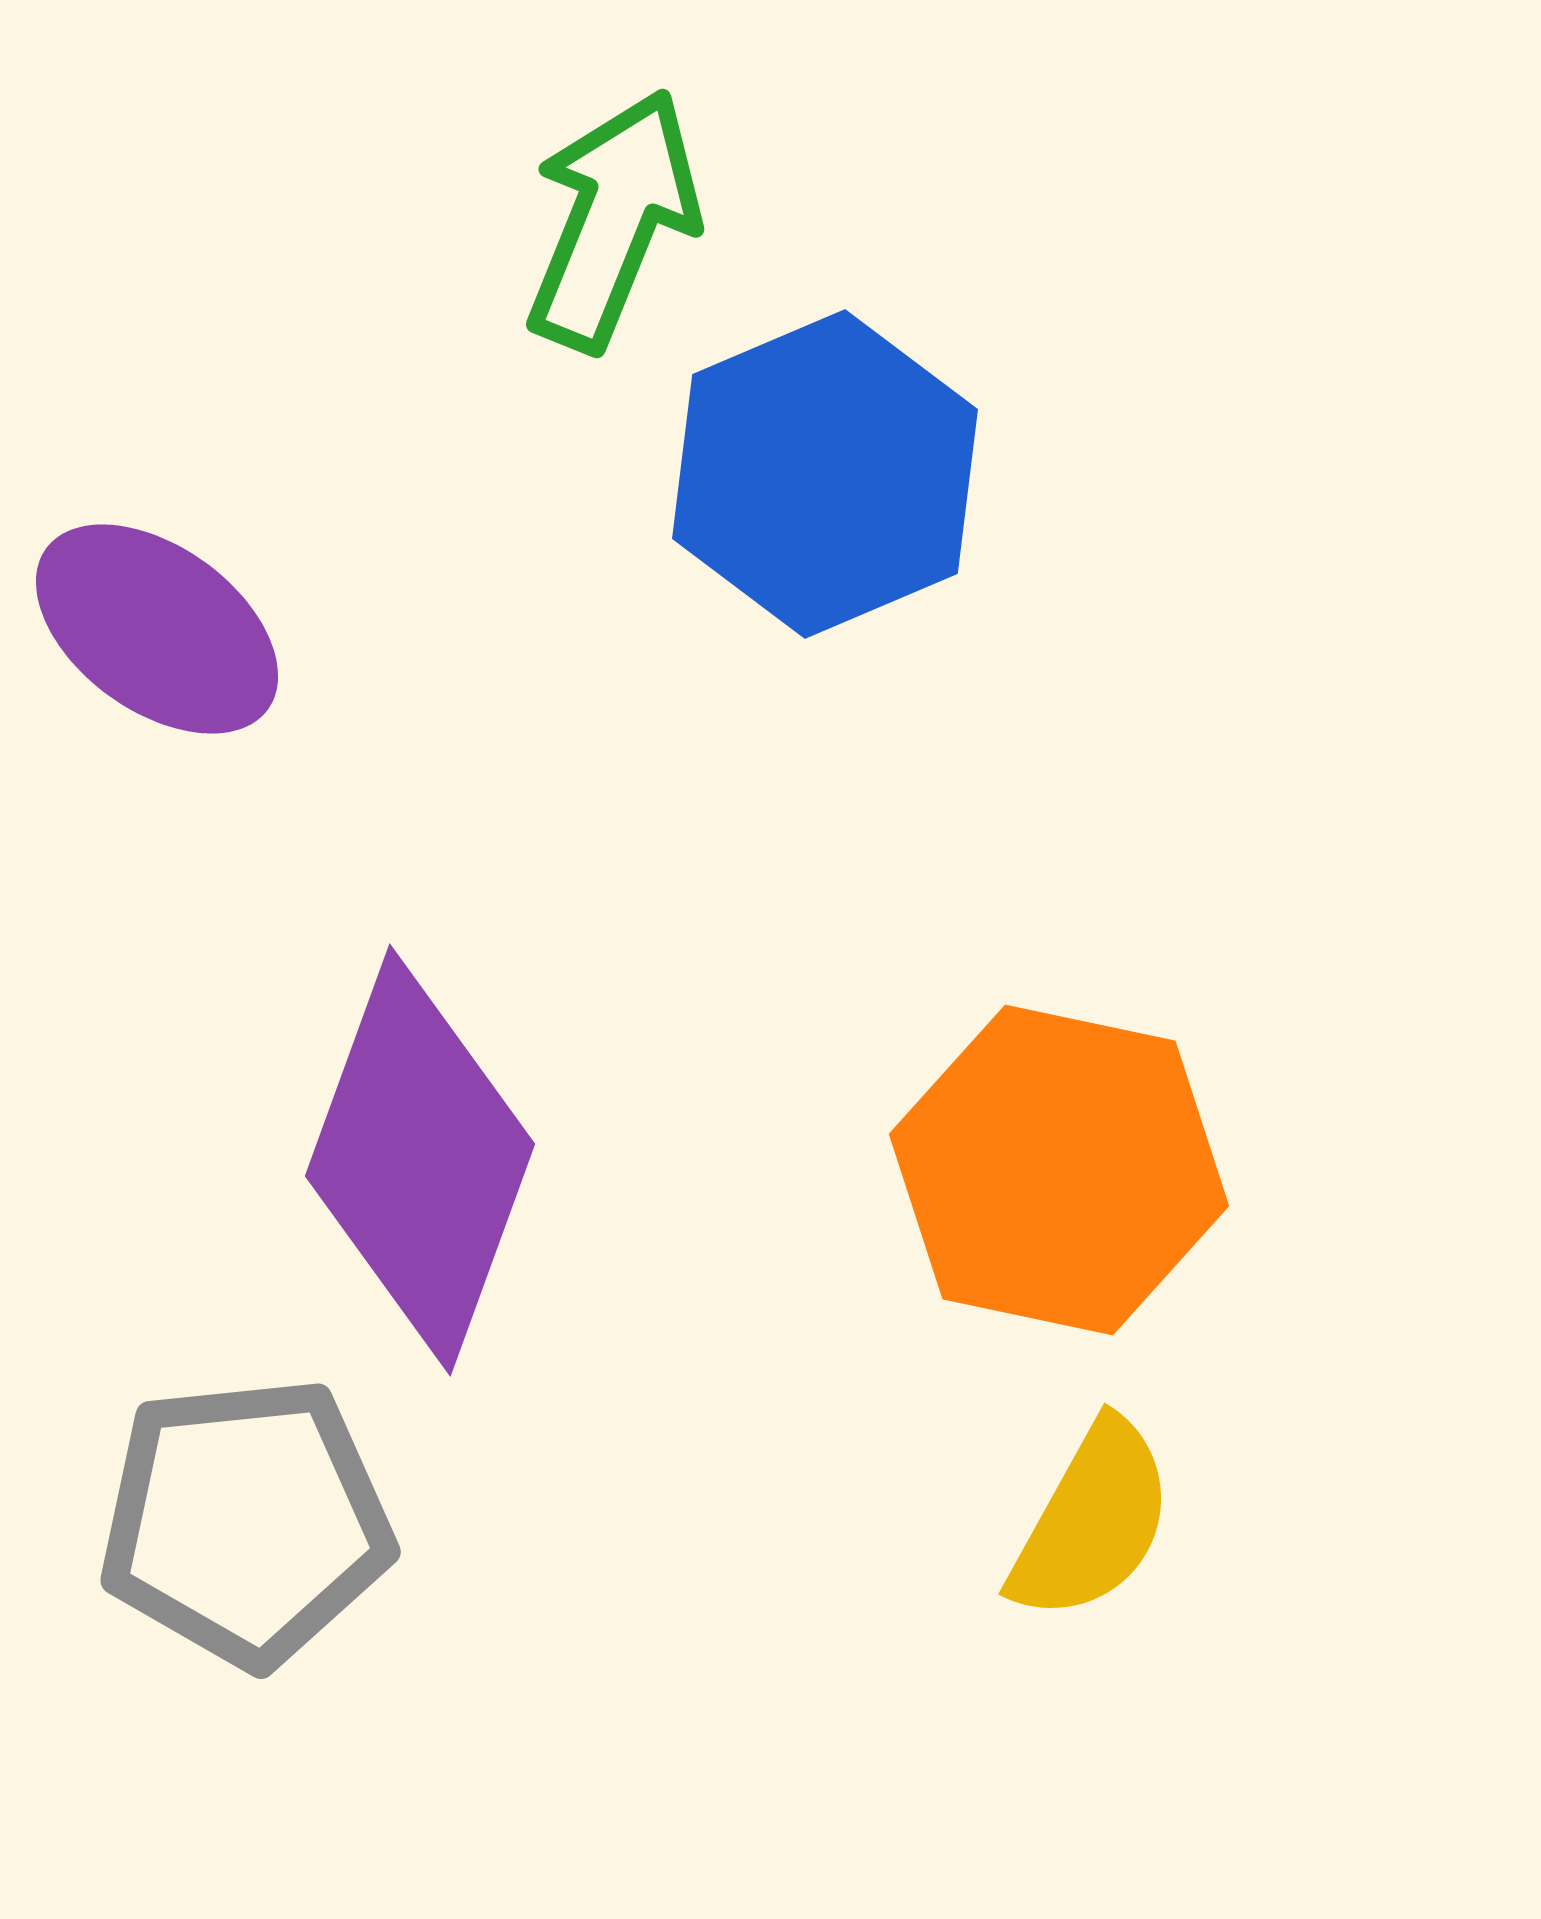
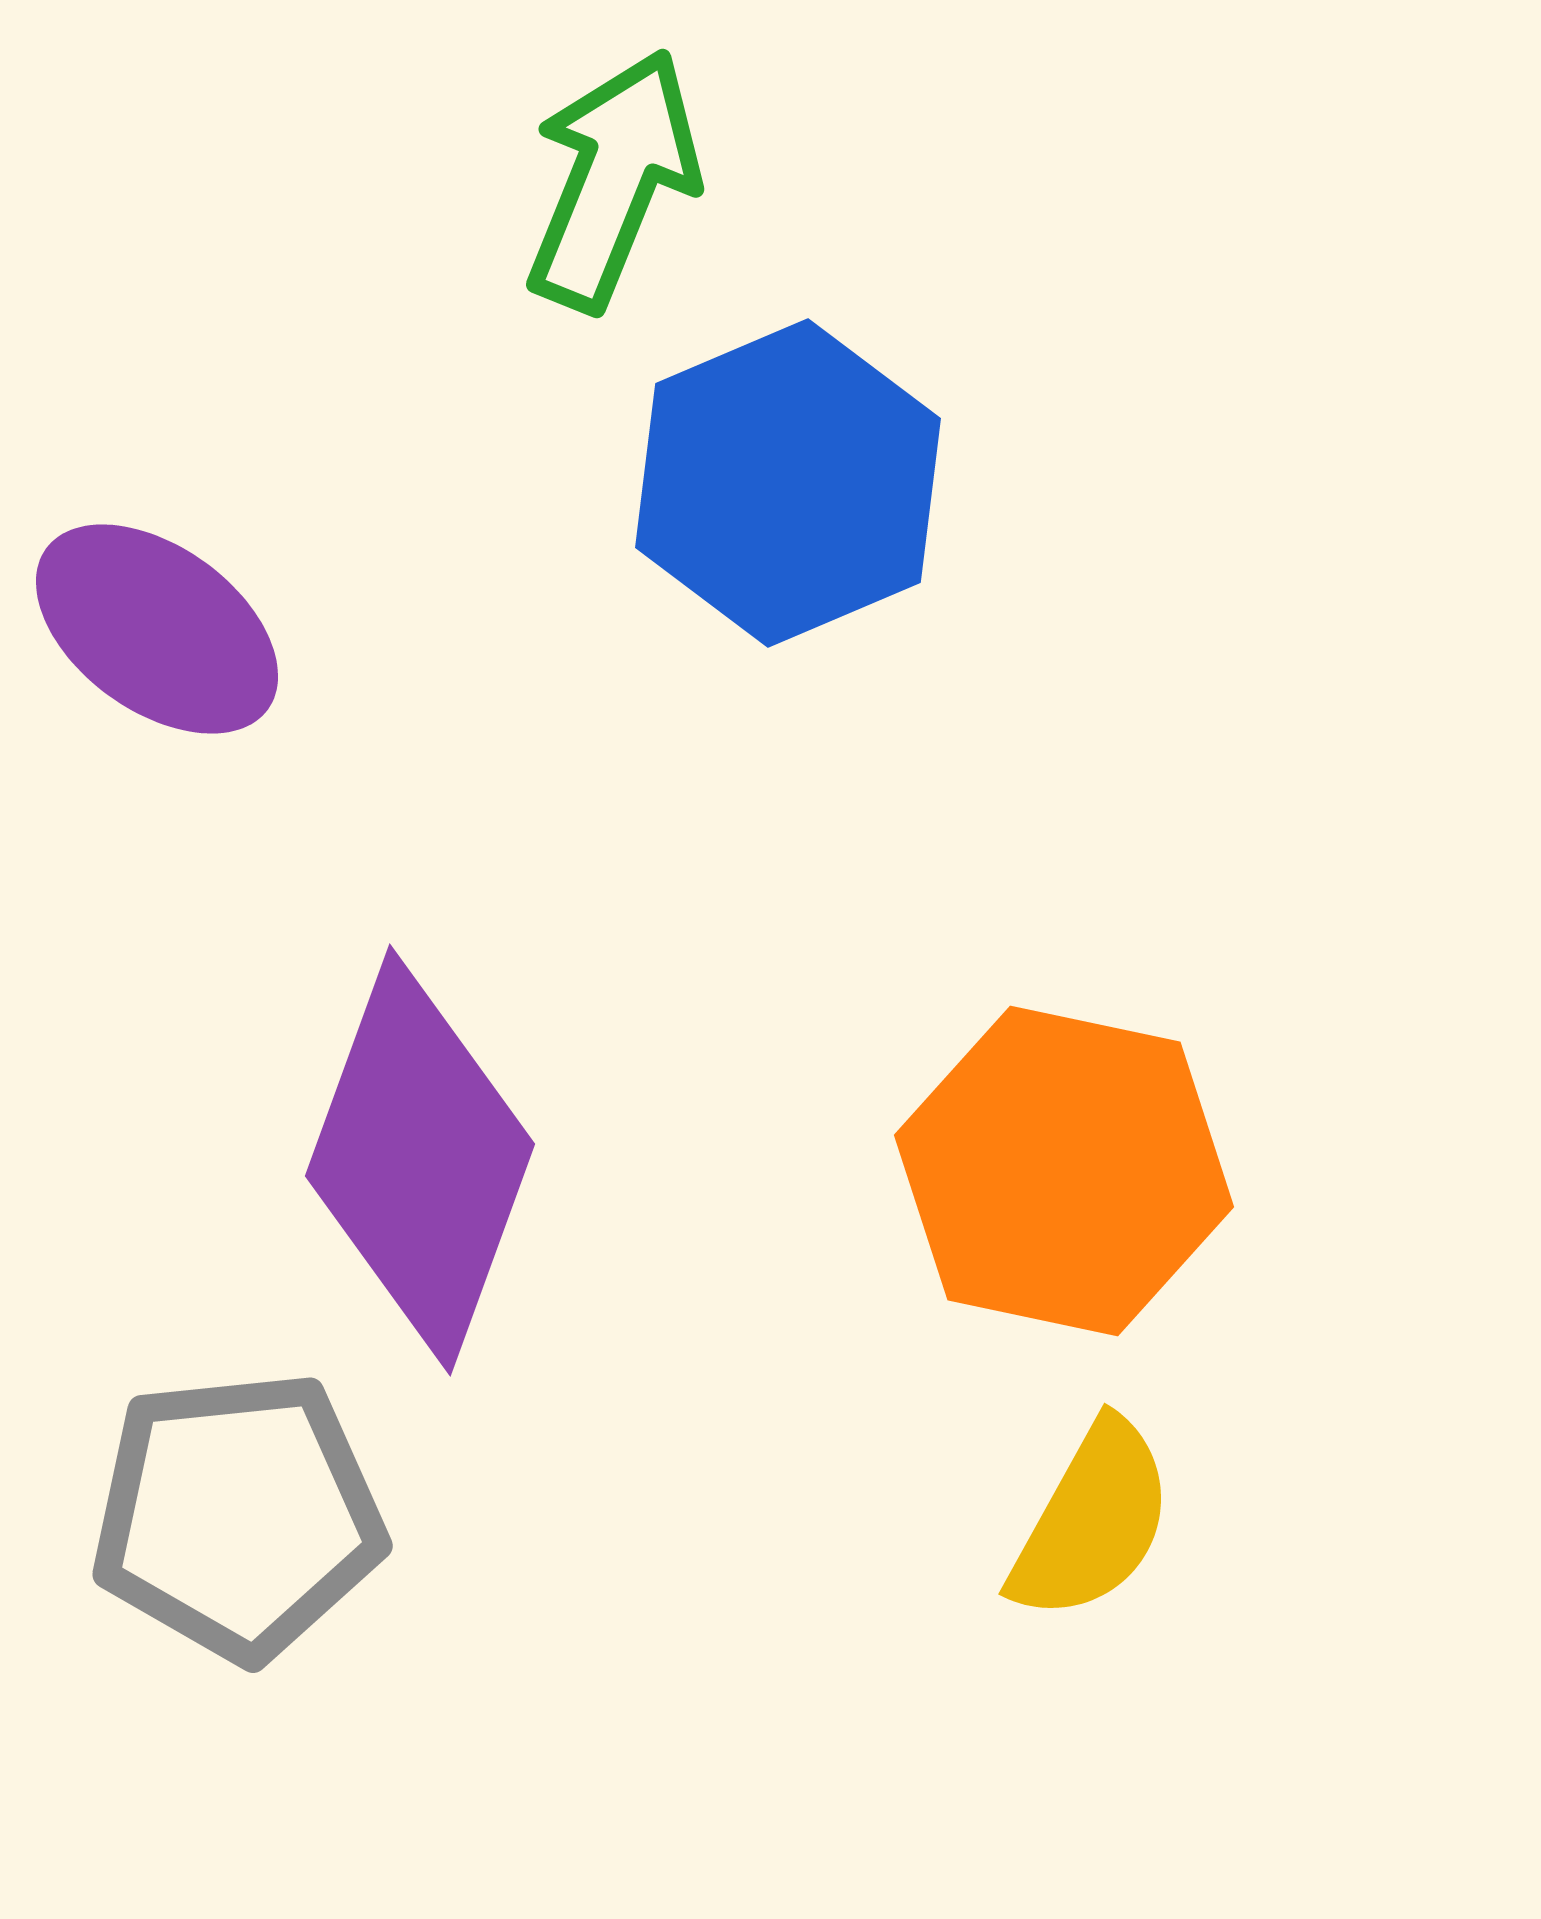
green arrow: moved 40 px up
blue hexagon: moved 37 px left, 9 px down
orange hexagon: moved 5 px right, 1 px down
gray pentagon: moved 8 px left, 6 px up
